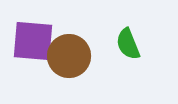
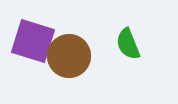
purple square: rotated 12 degrees clockwise
